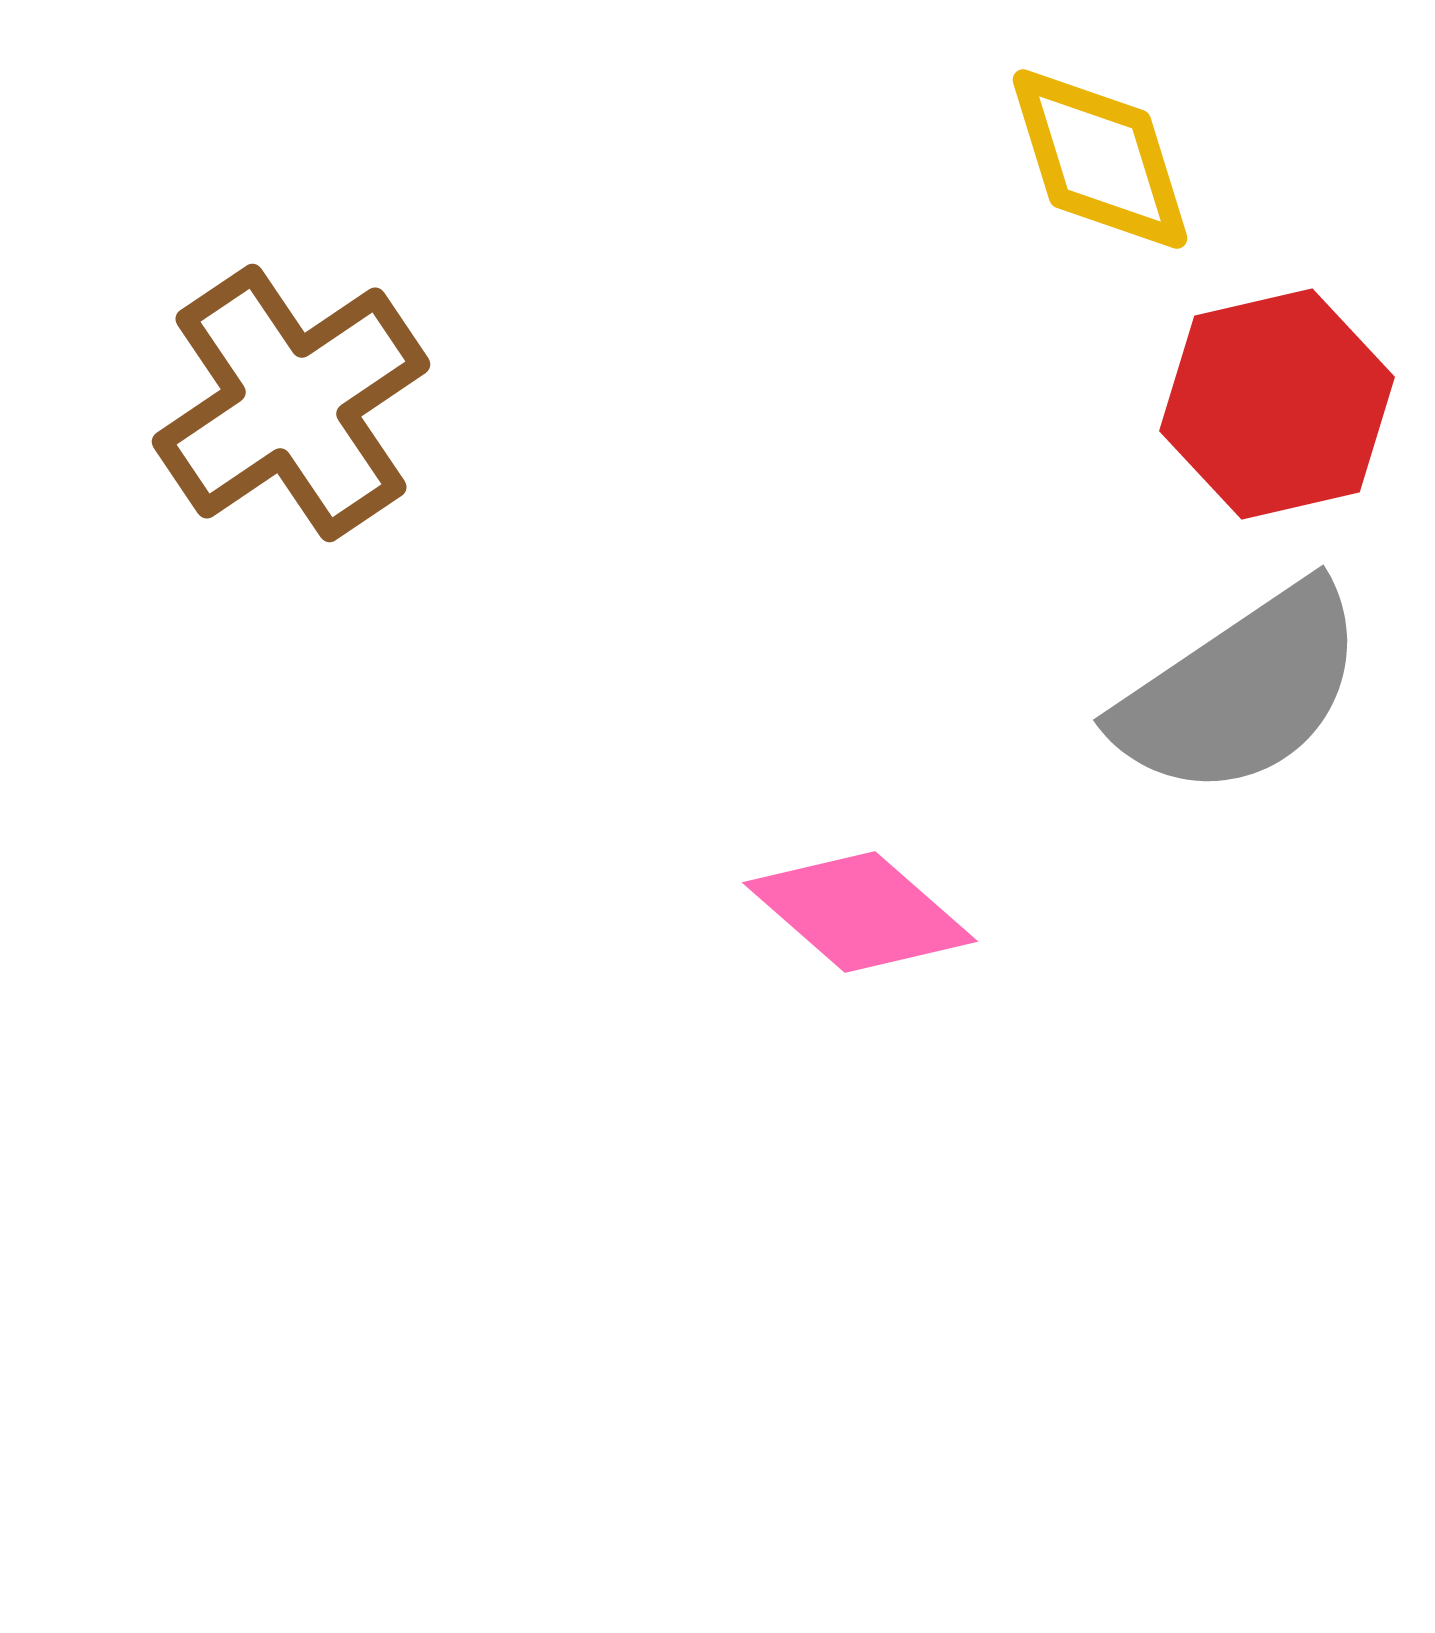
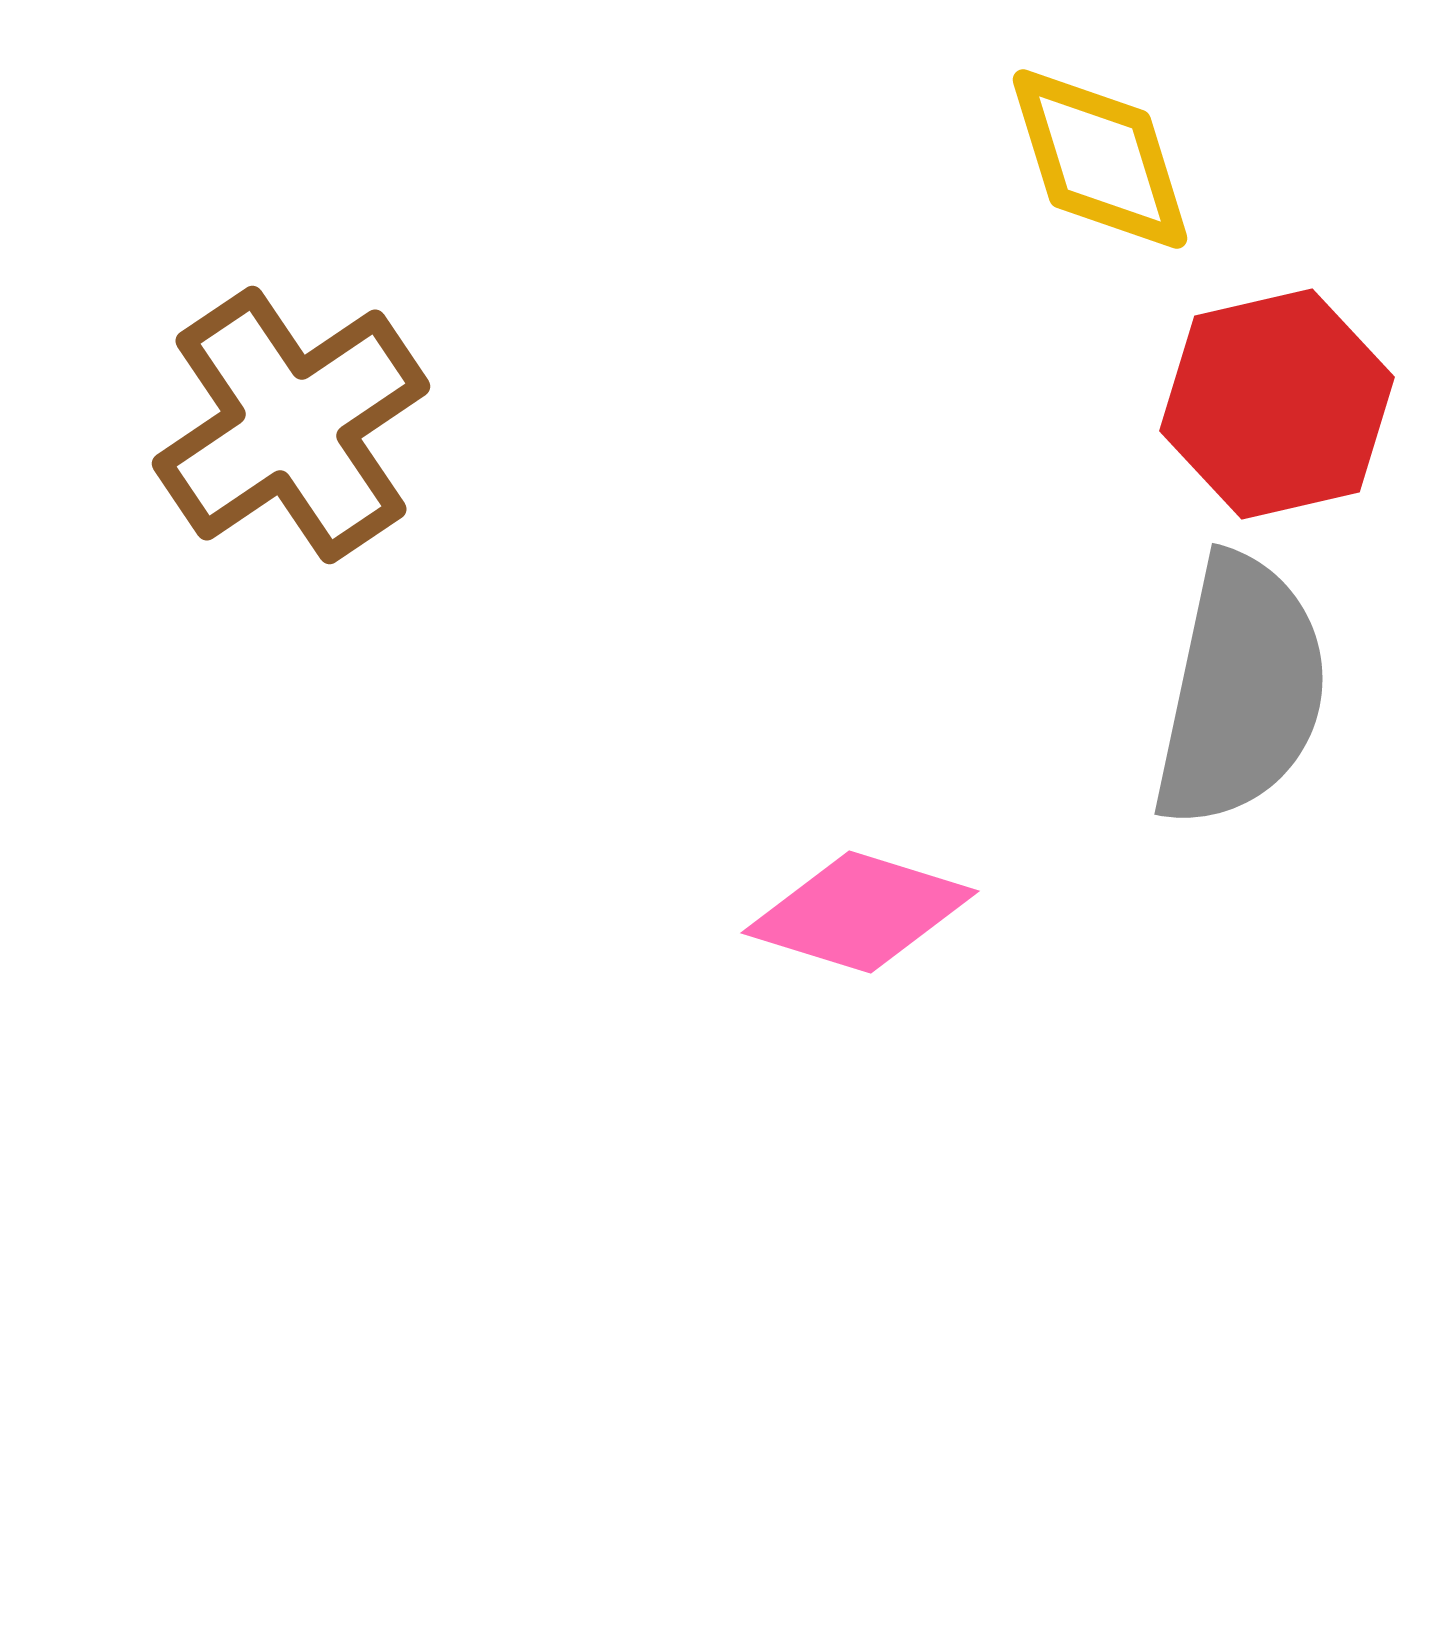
brown cross: moved 22 px down
gray semicircle: rotated 44 degrees counterclockwise
pink diamond: rotated 24 degrees counterclockwise
